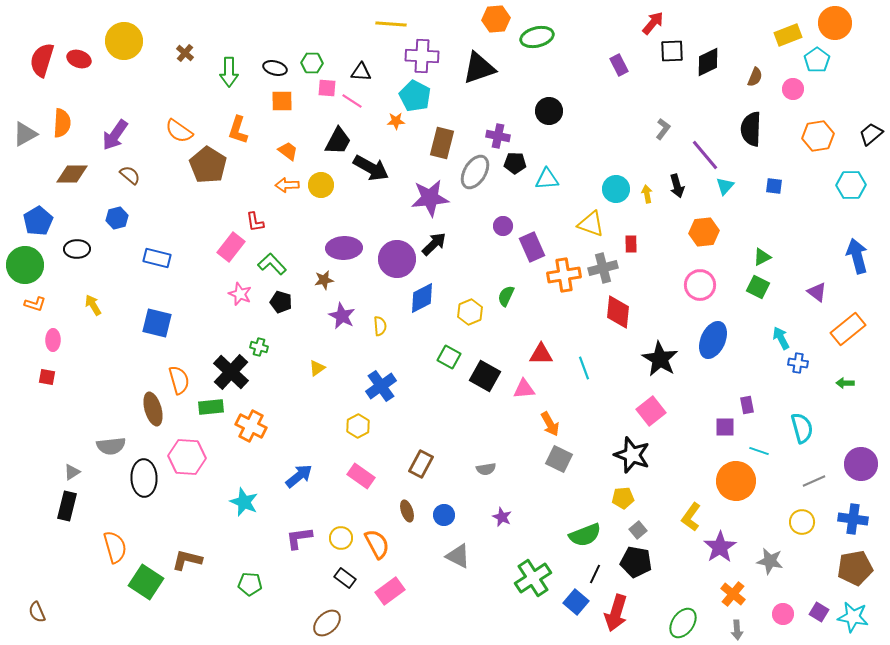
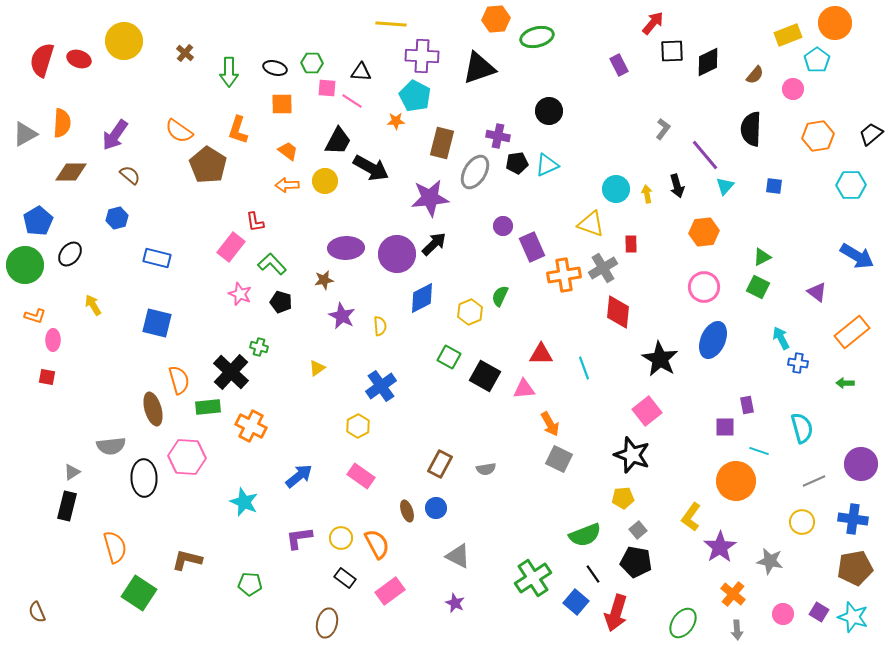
brown semicircle at (755, 77): moved 2 px up; rotated 18 degrees clockwise
orange square at (282, 101): moved 3 px down
black pentagon at (515, 163): moved 2 px right; rotated 10 degrees counterclockwise
brown diamond at (72, 174): moved 1 px left, 2 px up
cyan triangle at (547, 179): moved 14 px up; rotated 20 degrees counterclockwise
yellow circle at (321, 185): moved 4 px right, 4 px up
purple ellipse at (344, 248): moved 2 px right
black ellipse at (77, 249): moved 7 px left, 5 px down; rotated 50 degrees counterclockwise
blue arrow at (857, 256): rotated 136 degrees clockwise
purple circle at (397, 259): moved 5 px up
gray cross at (603, 268): rotated 16 degrees counterclockwise
pink circle at (700, 285): moved 4 px right, 2 px down
green semicircle at (506, 296): moved 6 px left
orange L-shape at (35, 304): moved 12 px down
orange rectangle at (848, 329): moved 4 px right, 3 px down
green rectangle at (211, 407): moved 3 px left
pink square at (651, 411): moved 4 px left
brown rectangle at (421, 464): moved 19 px right
blue circle at (444, 515): moved 8 px left, 7 px up
purple star at (502, 517): moved 47 px left, 86 px down
black line at (595, 574): moved 2 px left; rotated 60 degrees counterclockwise
green square at (146, 582): moved 7 px left, 11 px down
cyan star at (853, 617): rotated 8 degrees clockwise
brown ellipse at (327, 623): rotated 32 degrees counterclockwise
